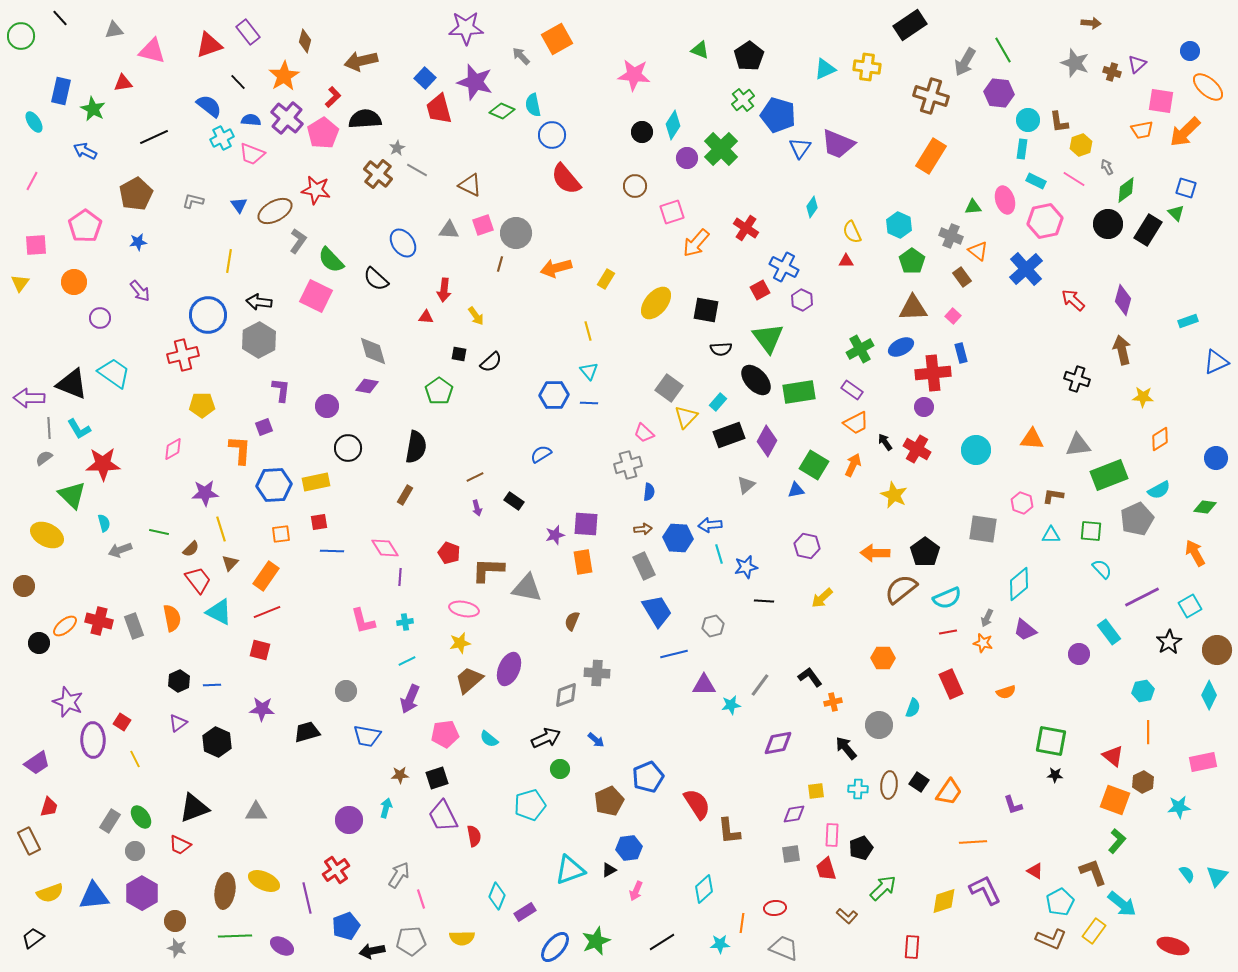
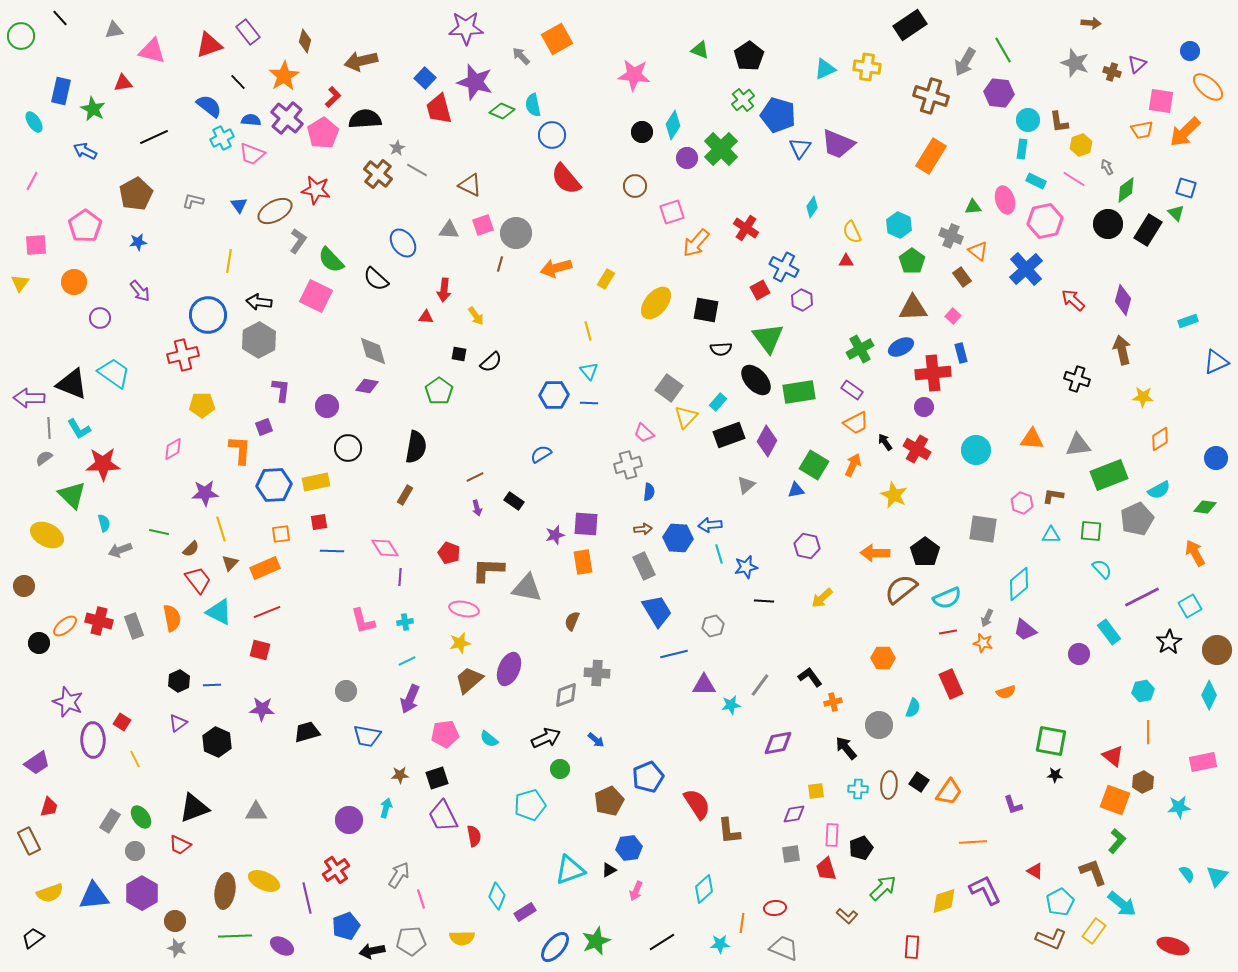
orange rectangle at (266, 576): moved 1 px left, 8 px up; rotated 32 degrees clockwise
